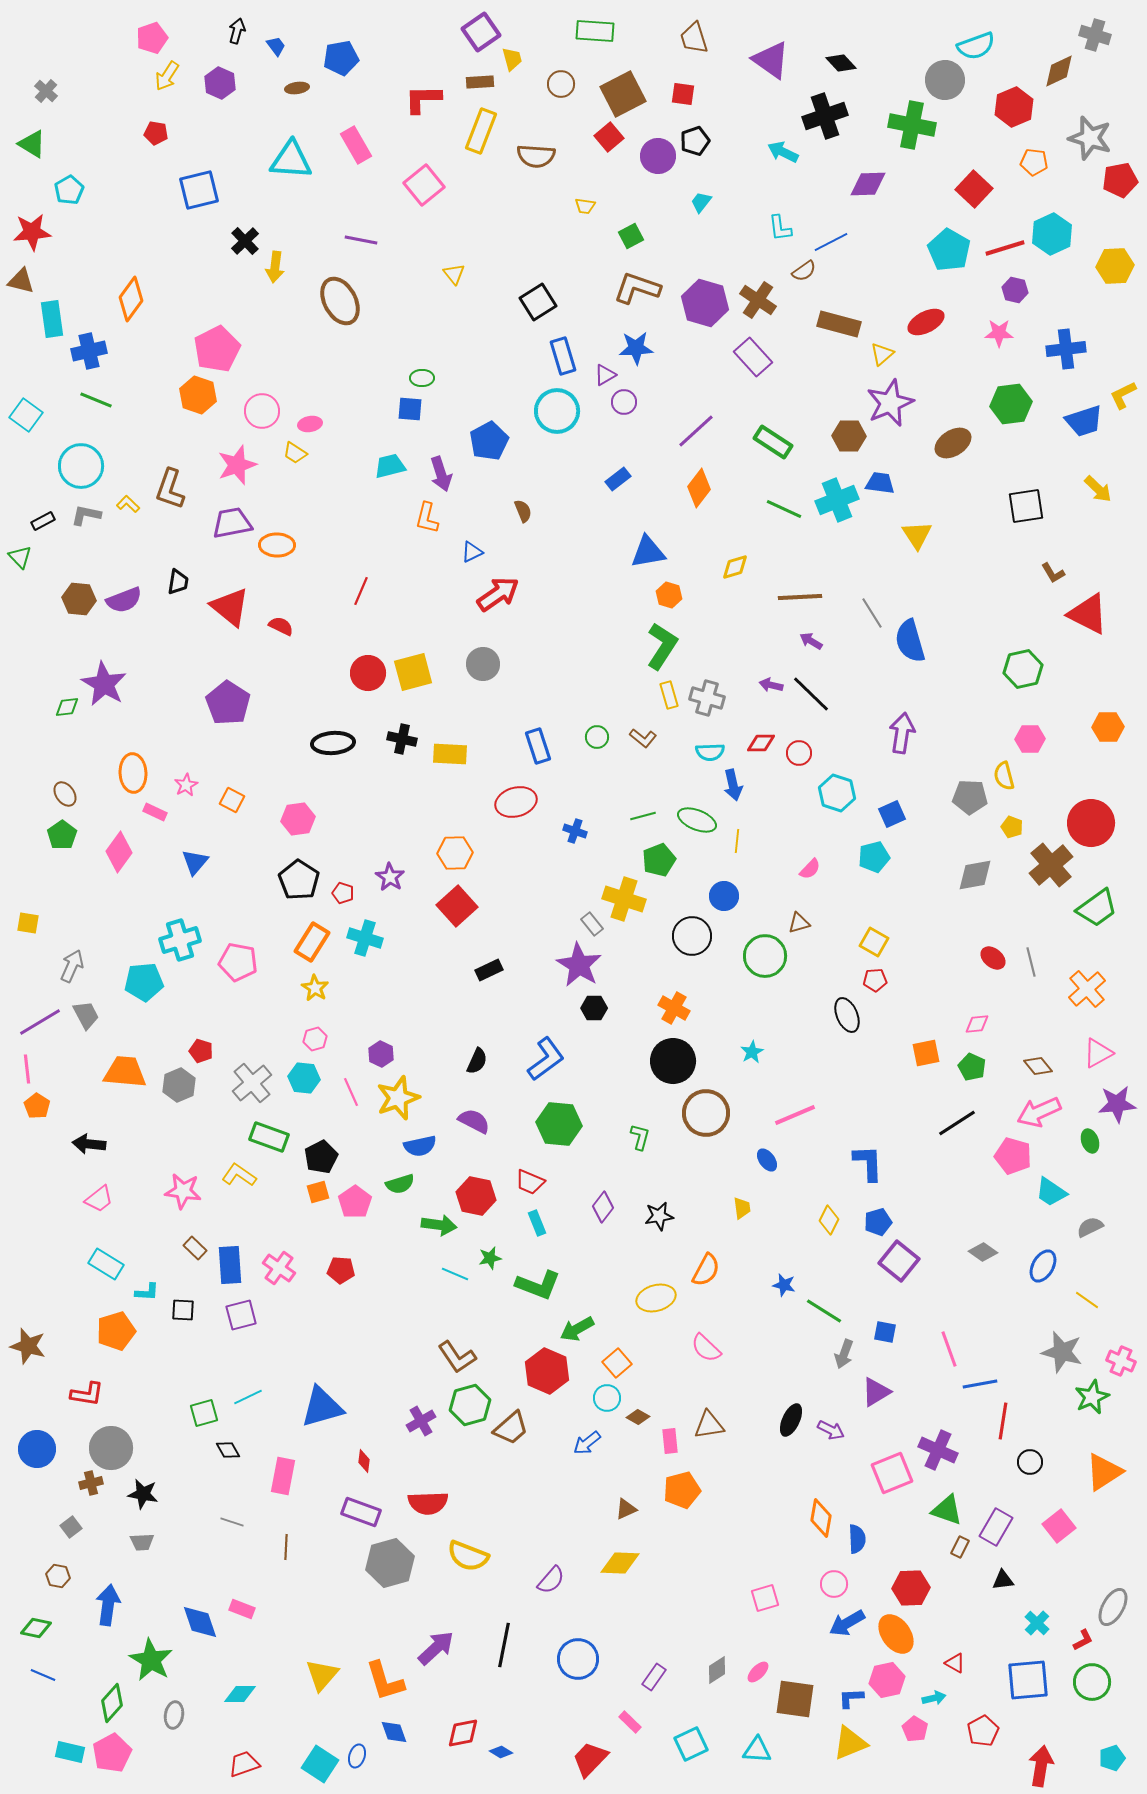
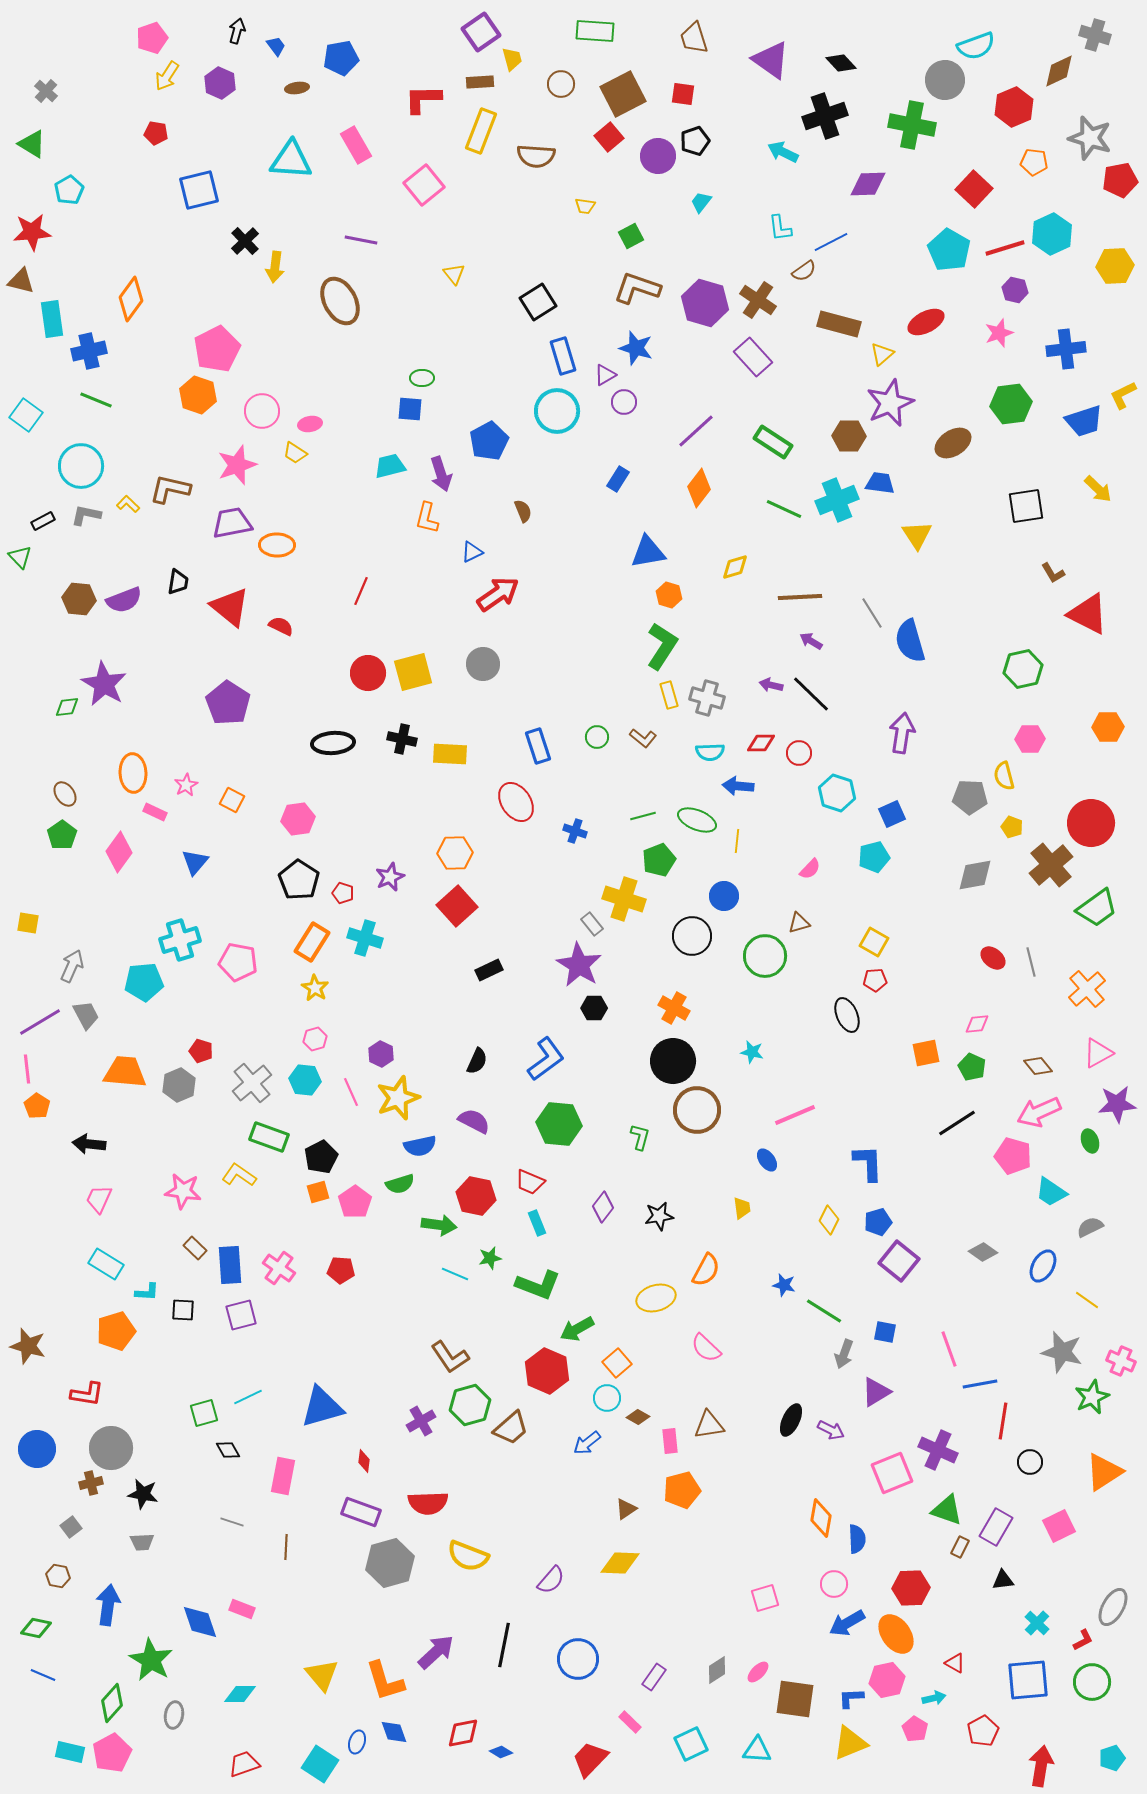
pink star at (999, 333): rotated 20 degrees counterclockwise
blue star at (636, 348): rotated 20 degrees clockwise
blue rectangle at (618, 479): rotated 20 degrees counterclockwise
brown L-shape at (170, 489): rotated 84 degrees clockwise
blue arrow at (733, 785): moved 5 px right, 1 px down; rotated 108 degrees clockwise
red ellipse at (516, 802): rotated 72 degrees clockwise
purple star at (390, 877): rotated 16 degrees clockwise
cyan star at (752, 1052): rotated 30 degrees counterclockwise
cyan hexagon at (304, 1078): moved 1 px right, 2 px down
brown circle at (706, 1113): moved 9 px left, 3 px up
pink trapezoid at (99, 1199): rotated 152 degrees clockwise
brown L-shape at (457, 1357): moved 7 px left
brown triangle at (626, 1509): rotated 10 degrees counterclockwise
pink square at (1059, 1526): rotated 12 degrees clockwise
purple arrow at (436, 1648): moved 4 px down
yellow triangle at (322, 1675): rotated 21 degrees counterclockwise
blue ellipse at (357, 1756): moved 14 px up
